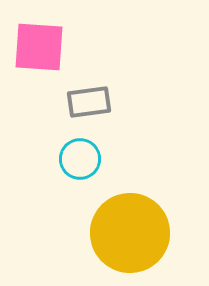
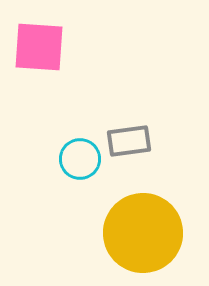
gray rectangle: moved 40 px right, 39 px down
yellow circle: moved 13 px right
